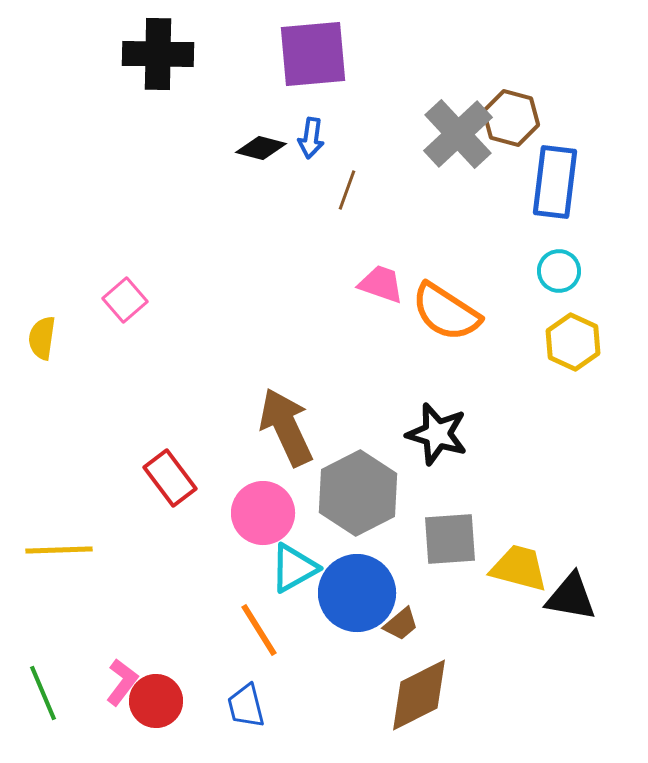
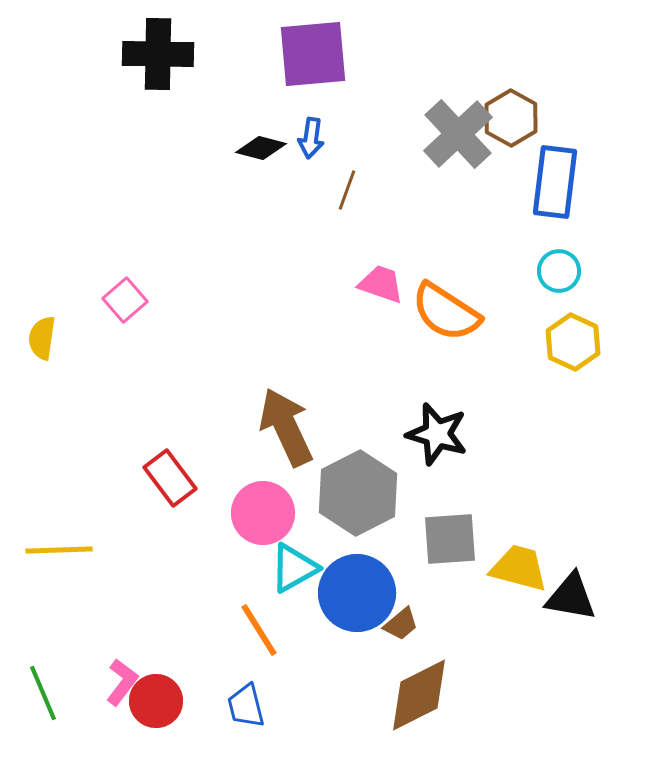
brown hexagon: rotated 14 degrees clockwise
